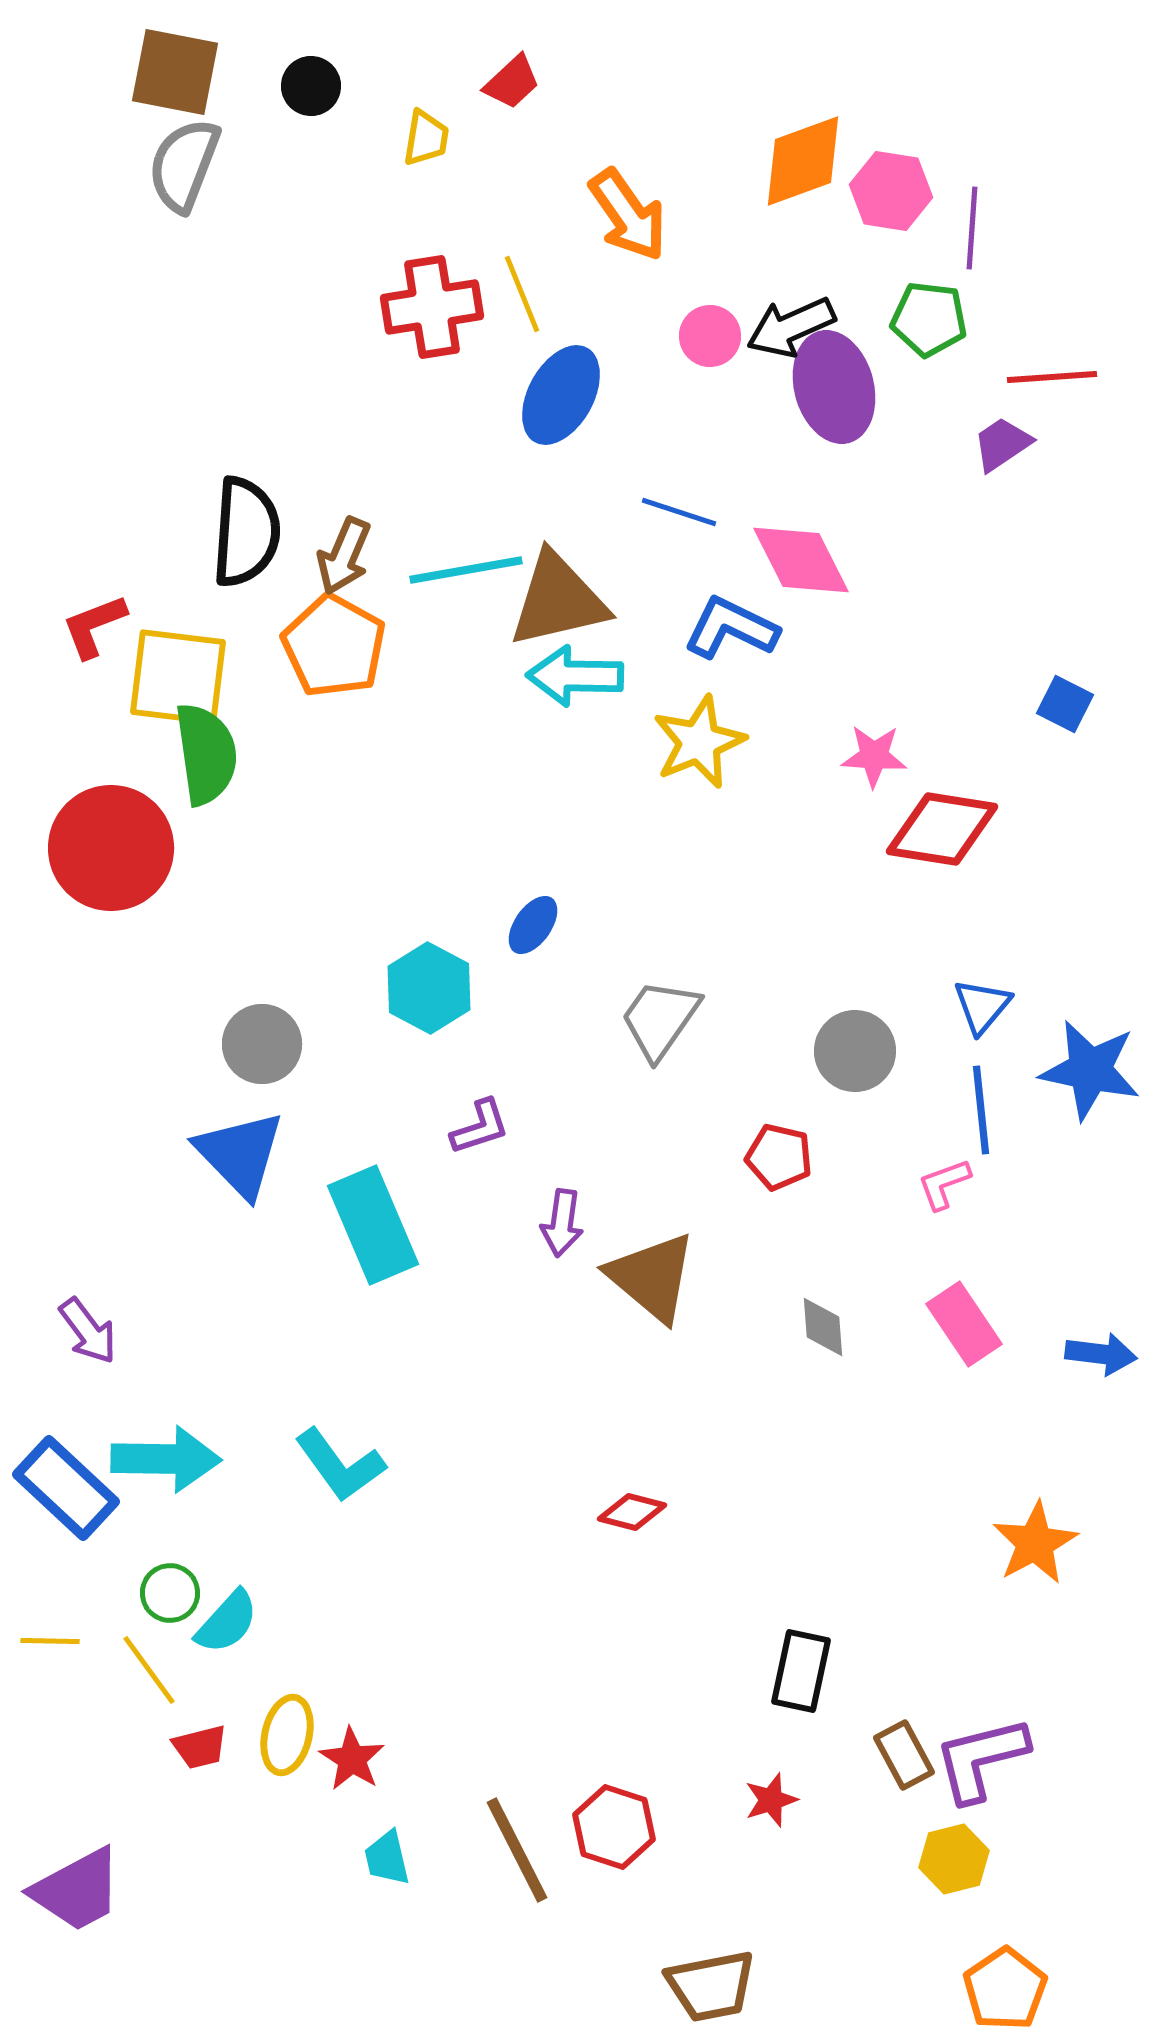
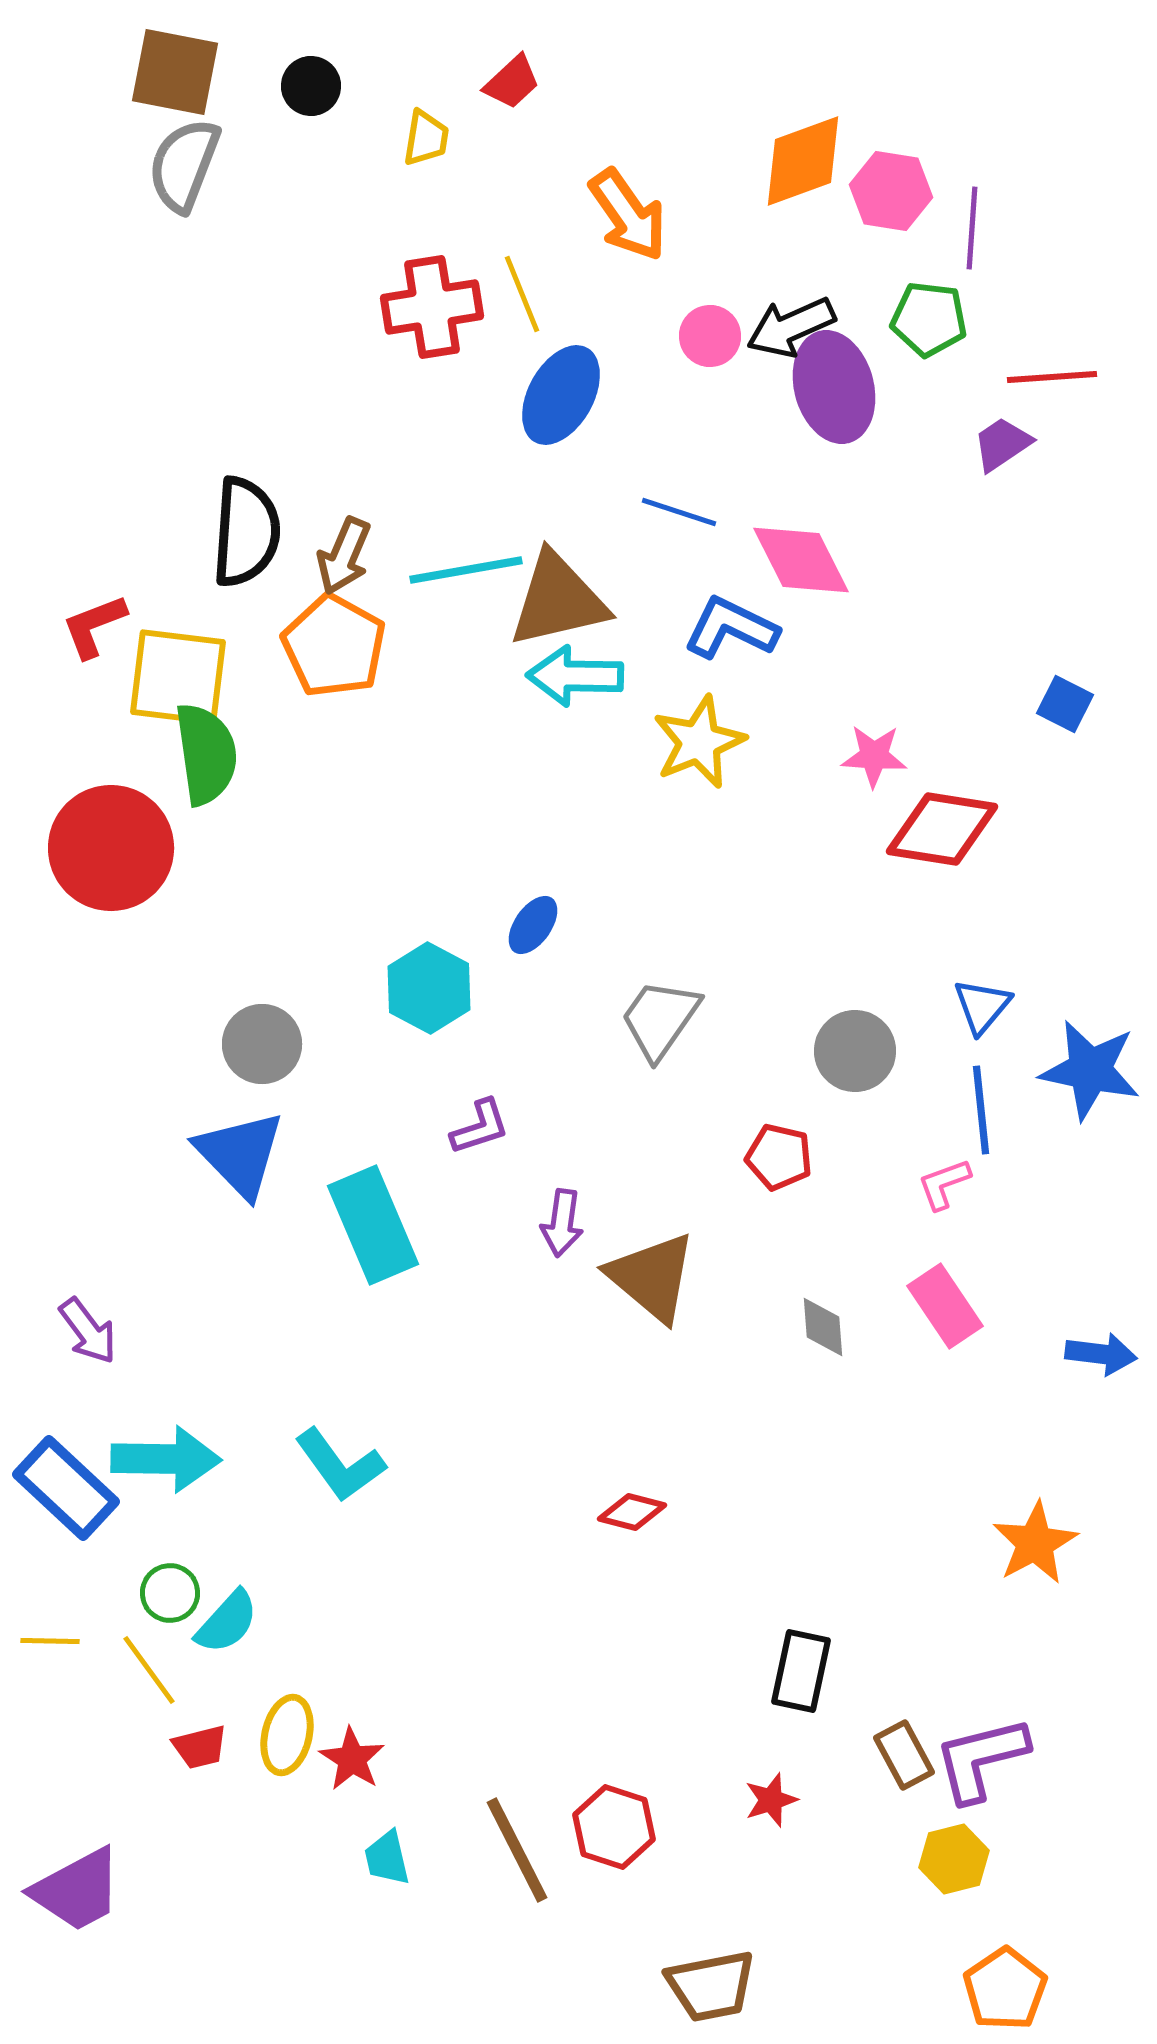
pink rectangle at (964, 1324): moved 19 px left, 18 px up
